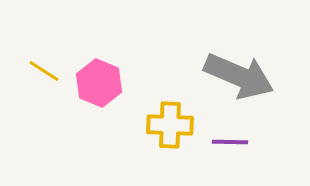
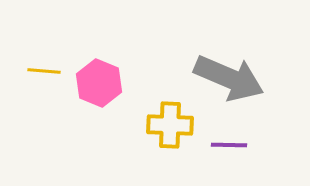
yellow line: rotated 28 degrees counterclockwise
gray arrow: moved 10 px left, 2 px down
purple line: moved 1 px left, 3 px down
